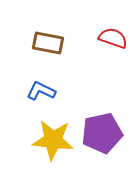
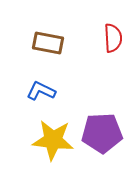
red semicircle: rotated 68 degrees clockwise
purple pentagon: rotated 9 degrees clockwise
